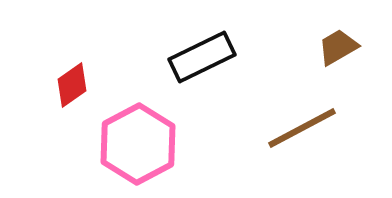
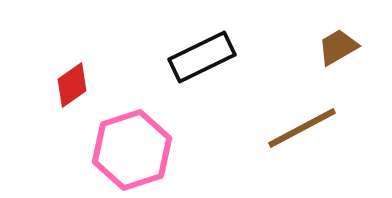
pink hexagon: moved 6 px left, 6 px down; rotated 10 degrees clockwise
